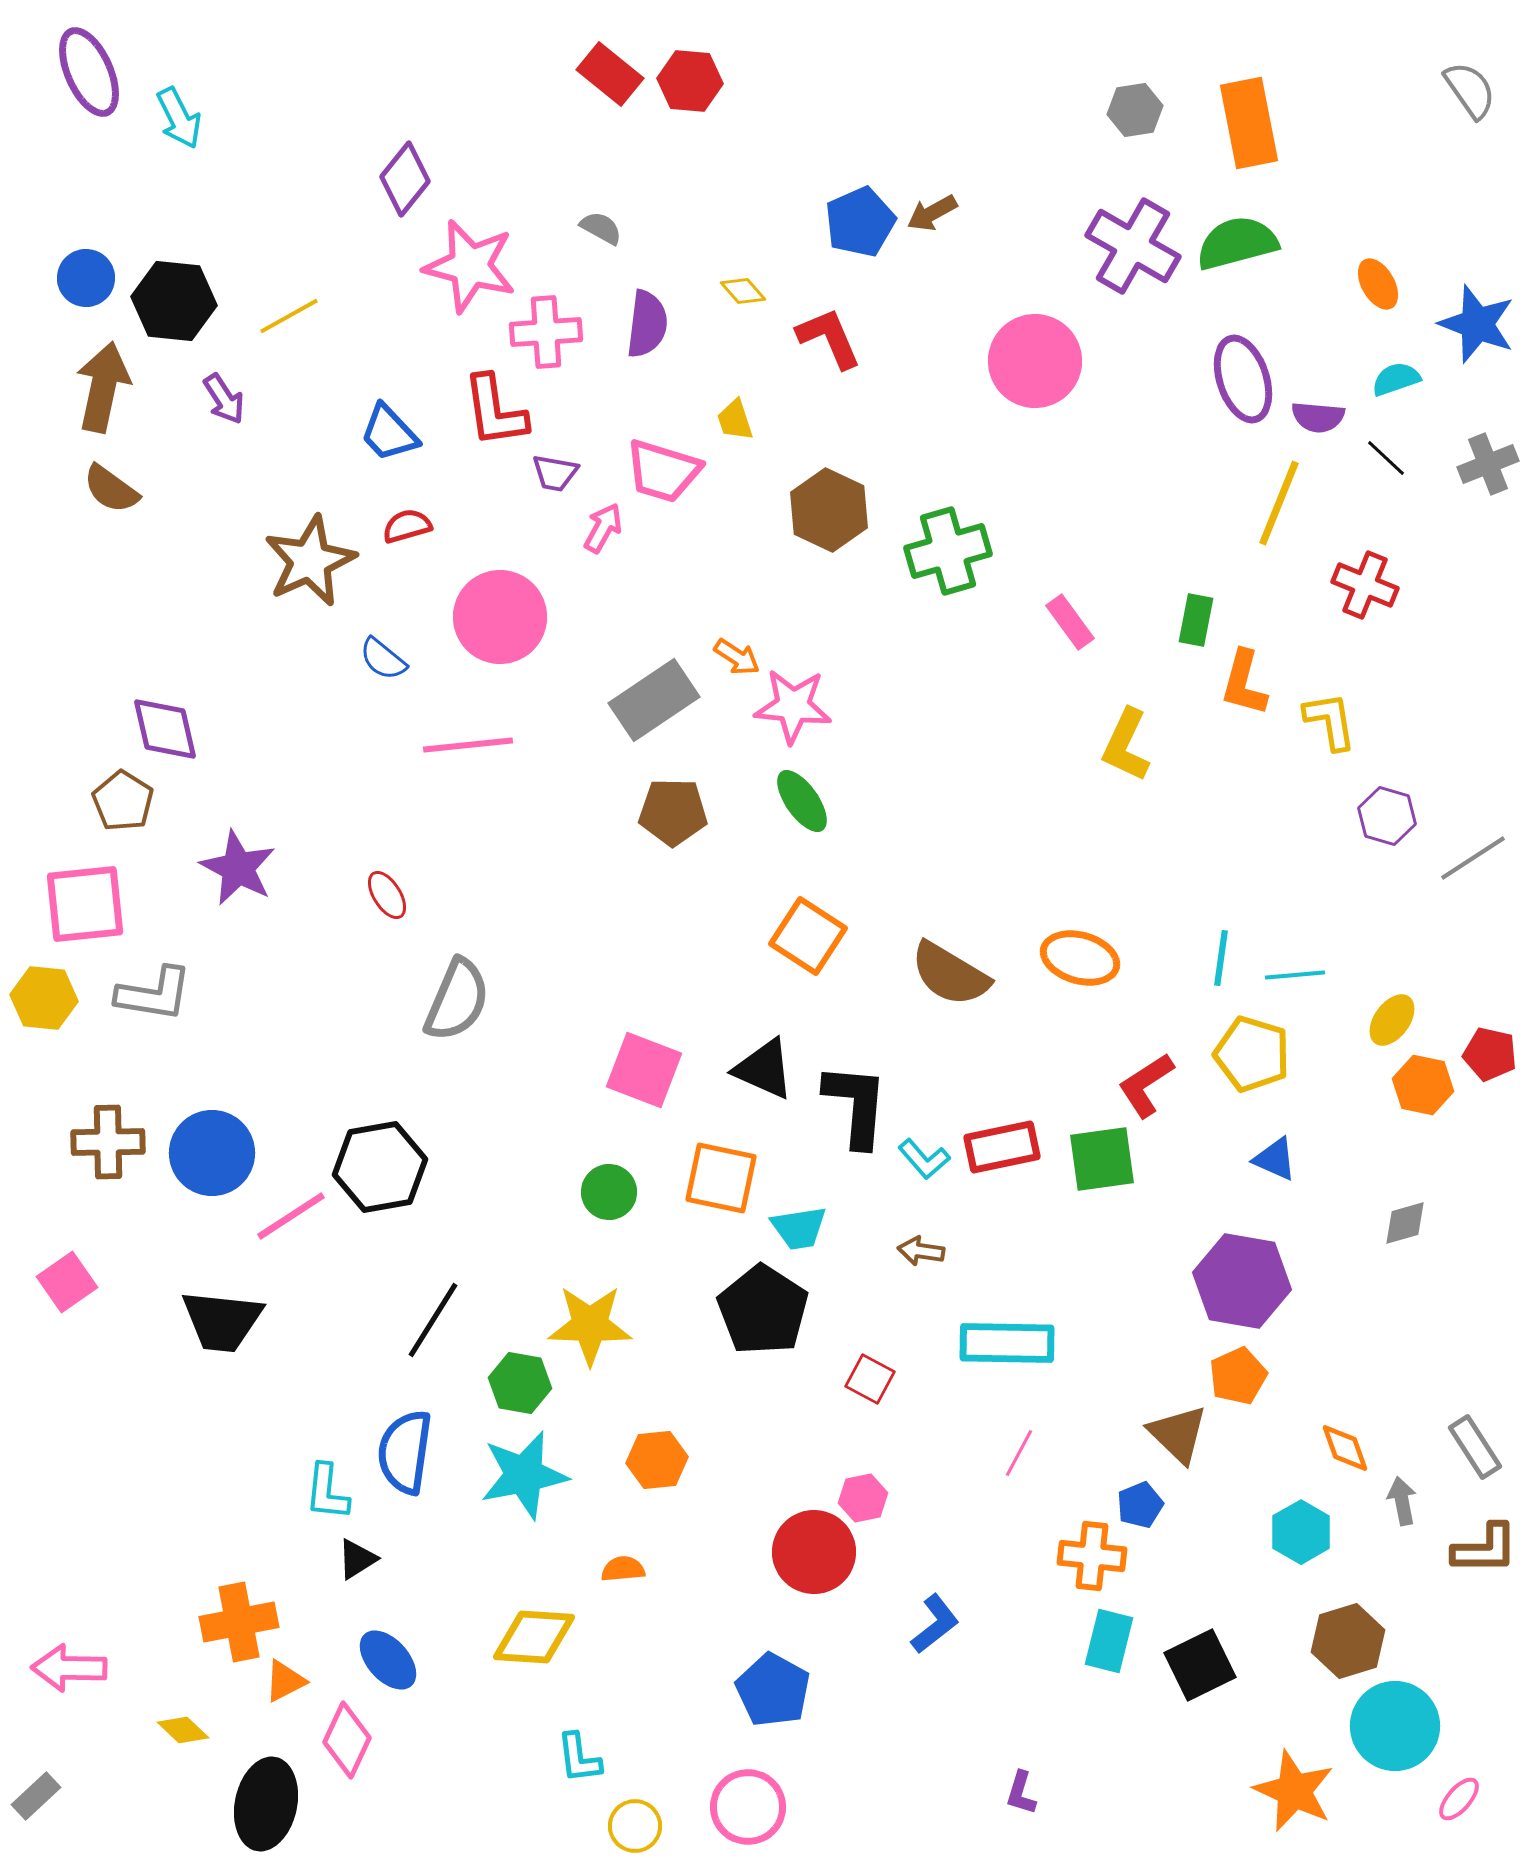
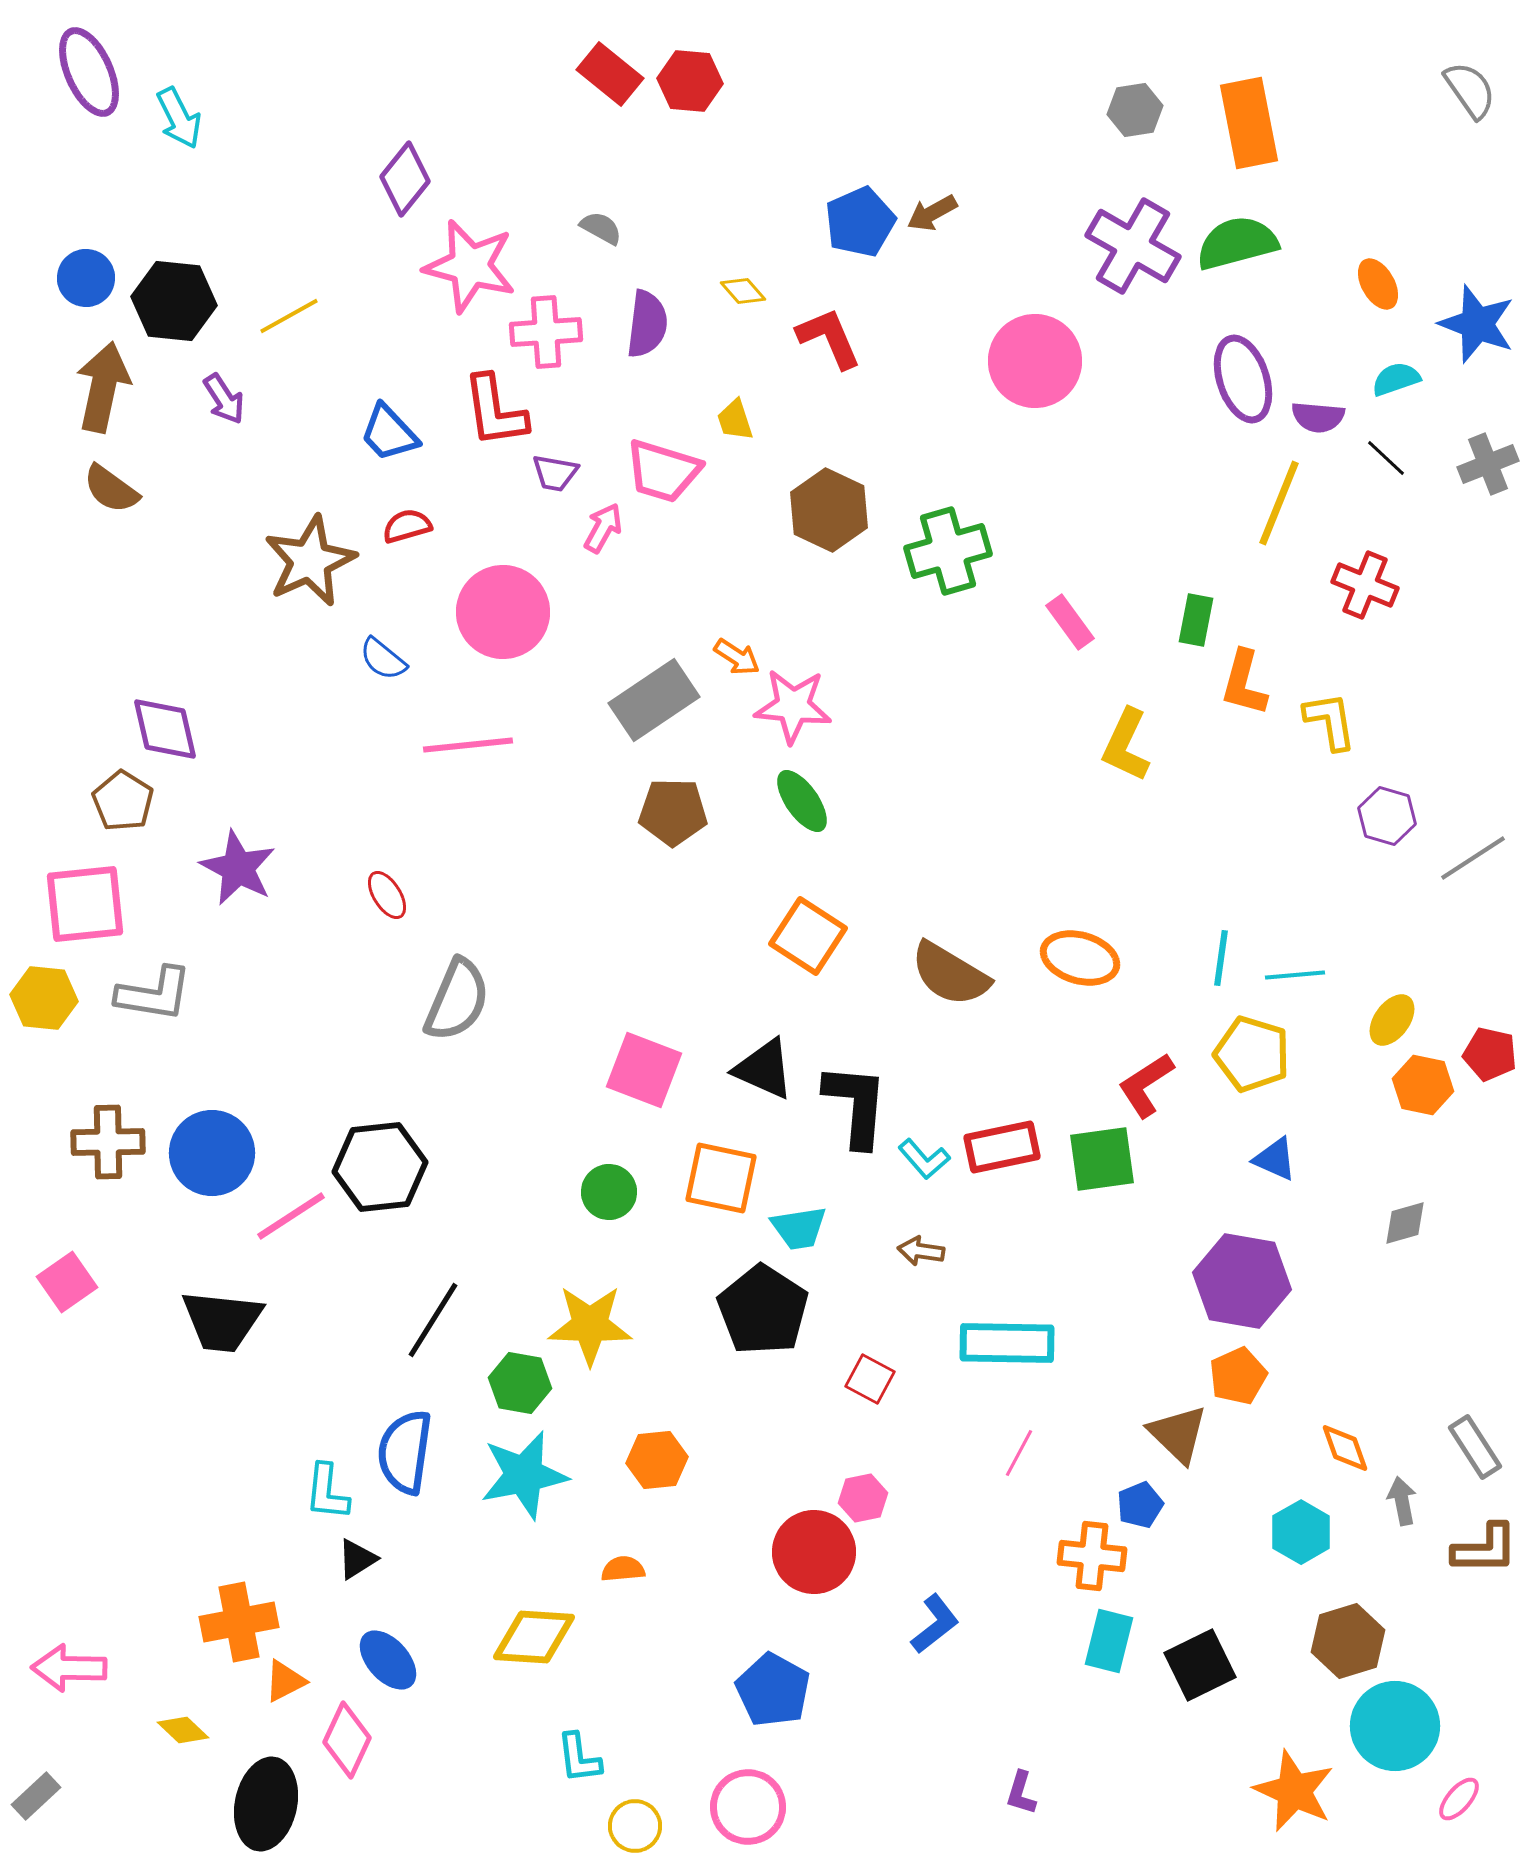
pink circle at (500, 617): moved 3 px right, 5 px up
black hexagon at (380, 1167): rotated 4 degrees clockwise
